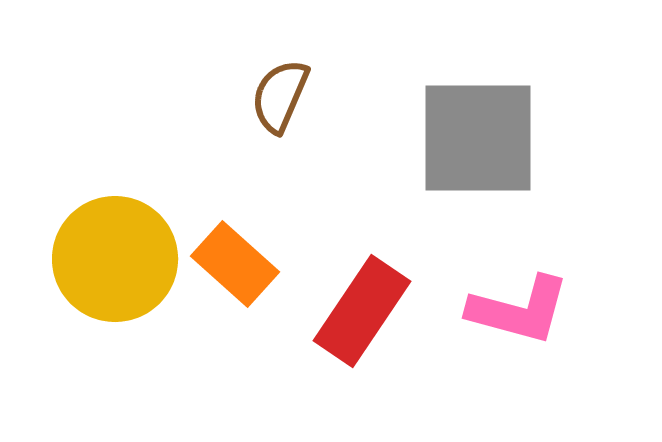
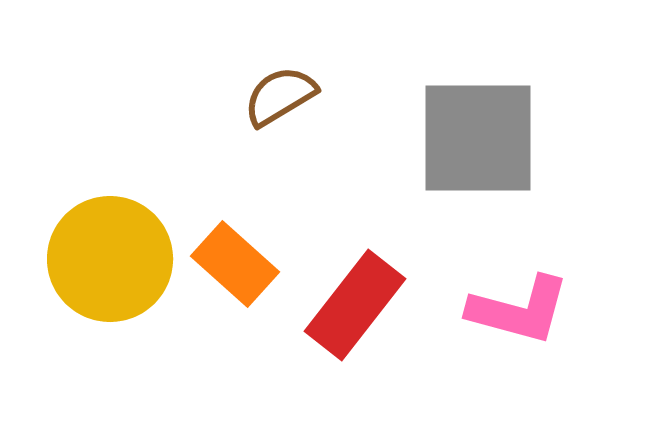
brown semicircle: rotated 36 degrees clockwise
yellow circle: moved 5 px left
red rectangle: moved 7 px left, 6 px up; rotated 4 degrees clockwise
